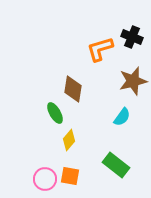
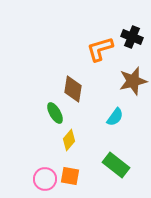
cyan semicircle: moved 7 px left
